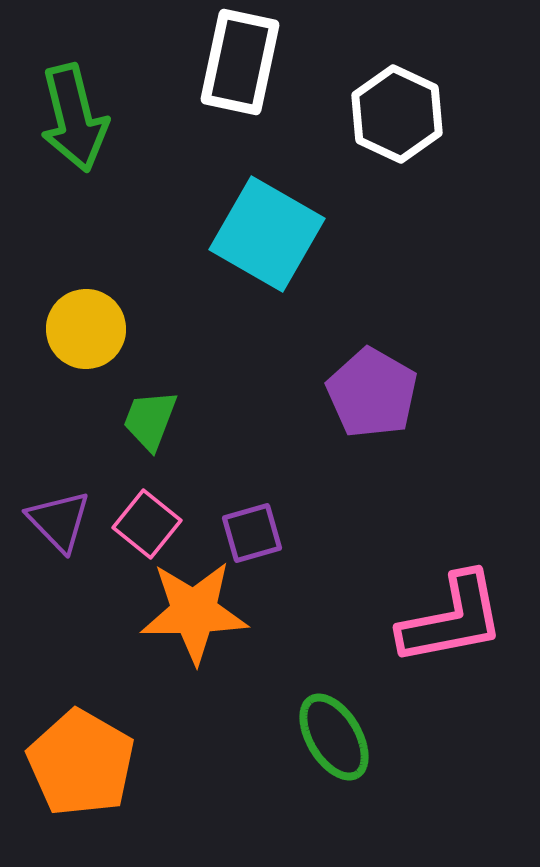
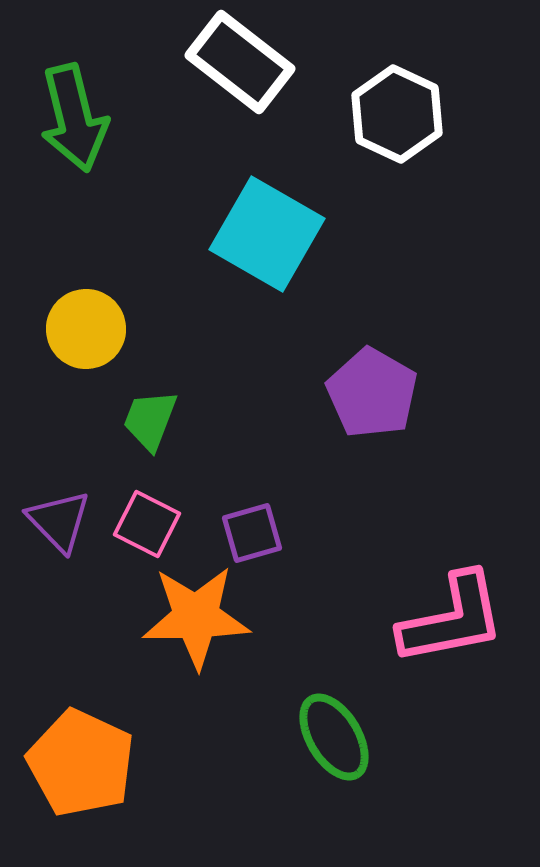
white rectangle: rotated 64 degrees counterclockwise
pink square: rotated 12 degrees counterclockwise
orange star: moved 2 px right, 5 px down
orange pentagon: rotated 5 degrees counterclockwise
